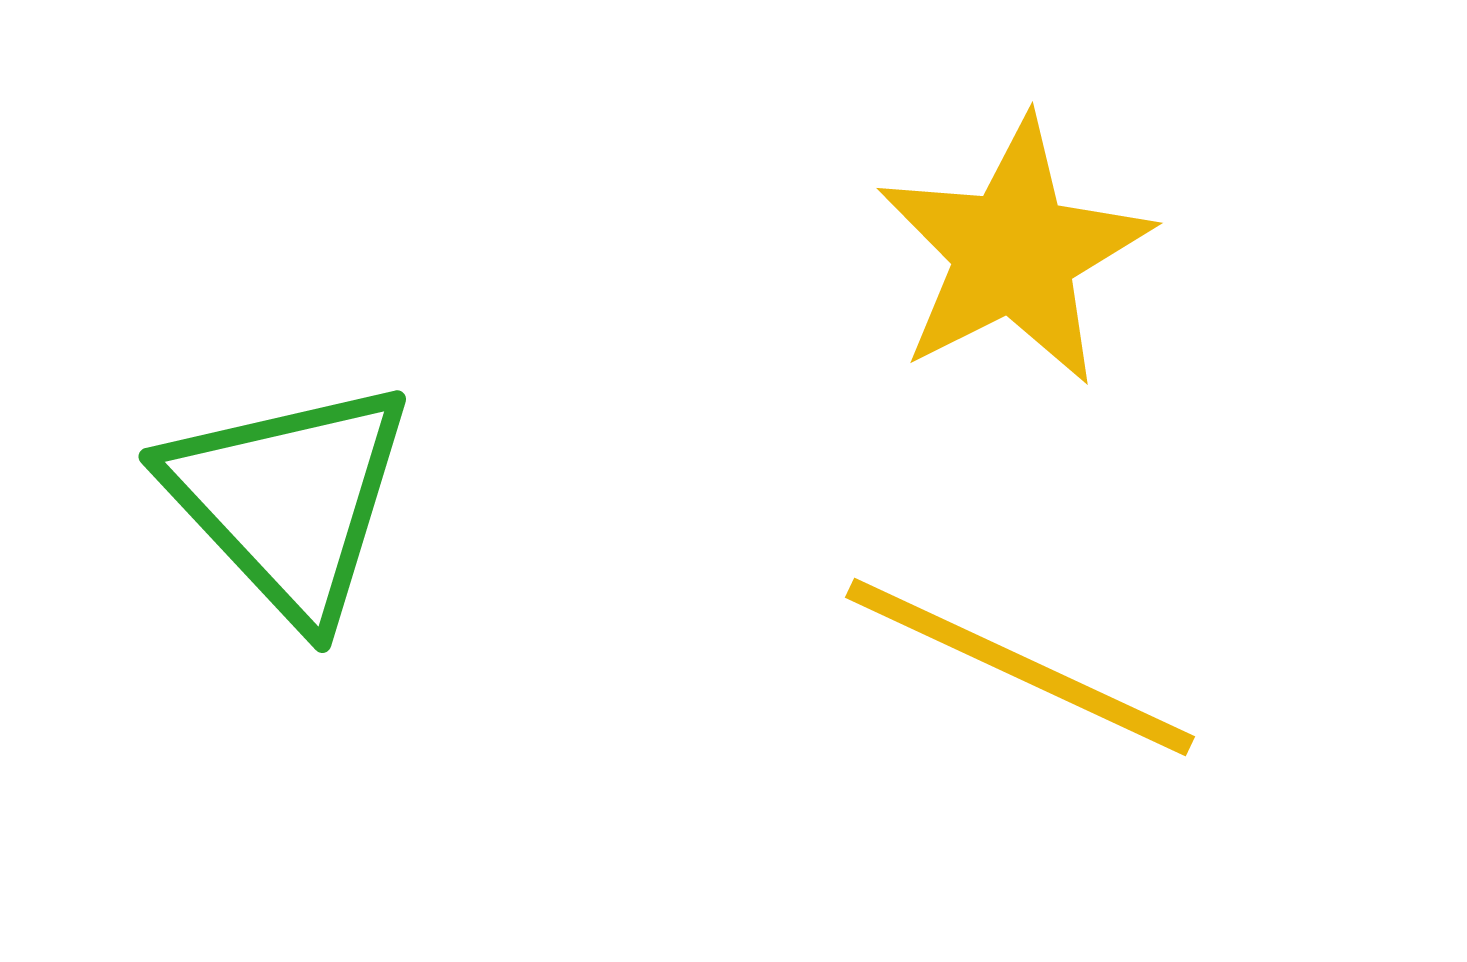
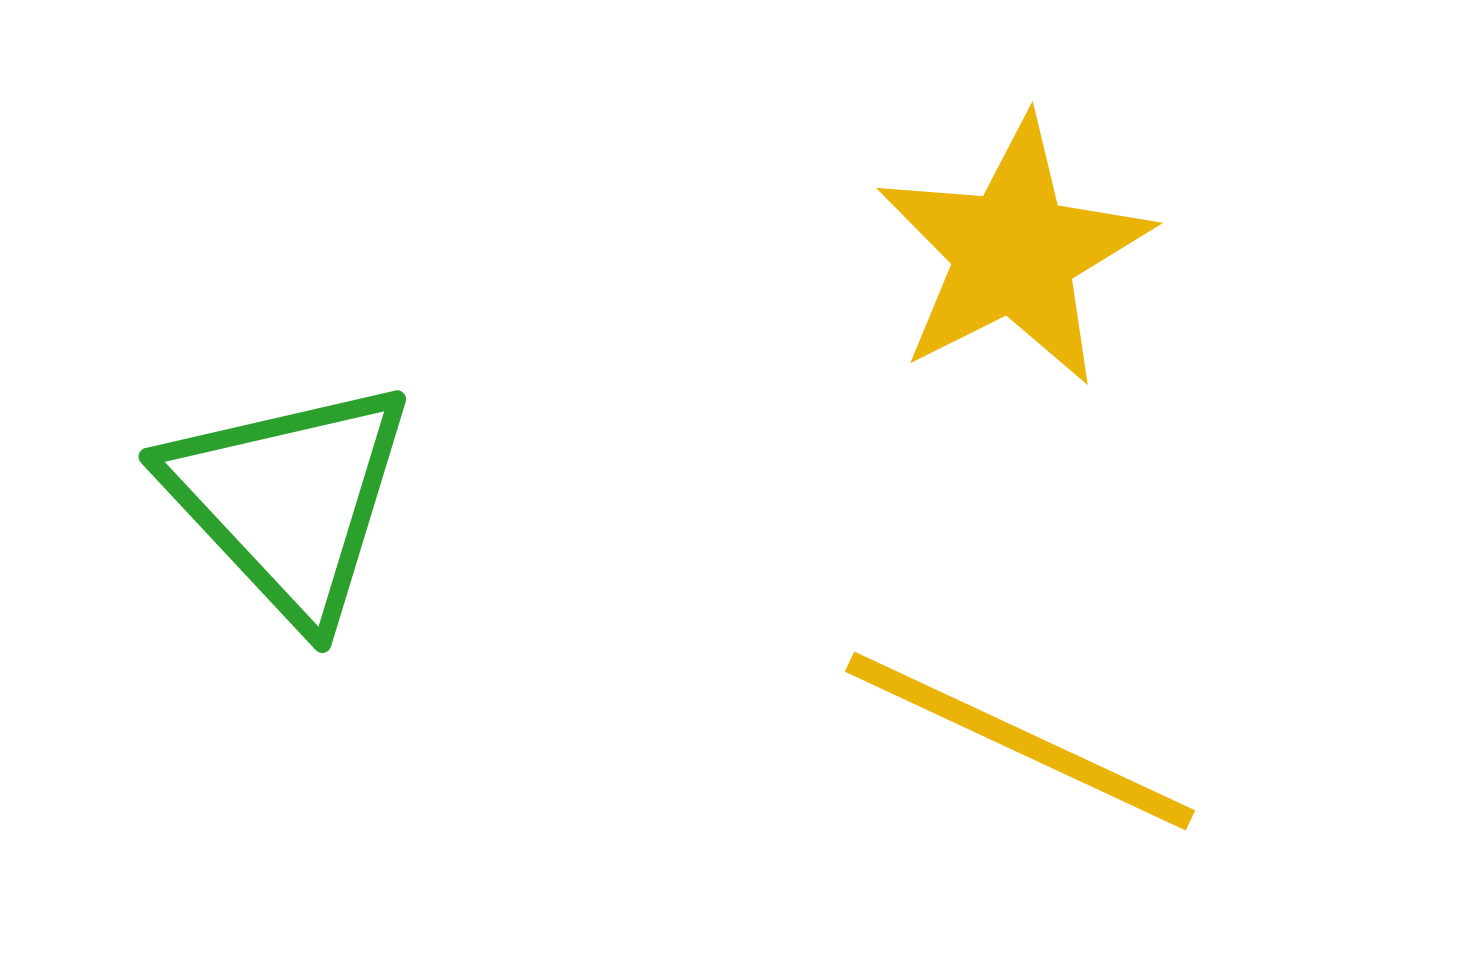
yellow line: moved 74 px down
